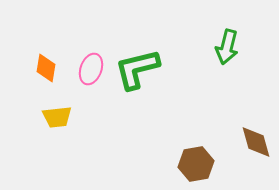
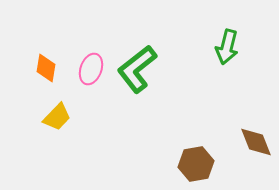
green L-shape: rotated 24 degrees counterclockwise
yellow trapezoid: rotated 40 degrees counterclockwise
brown diamond: rotated 6 degrees counterclockwise
